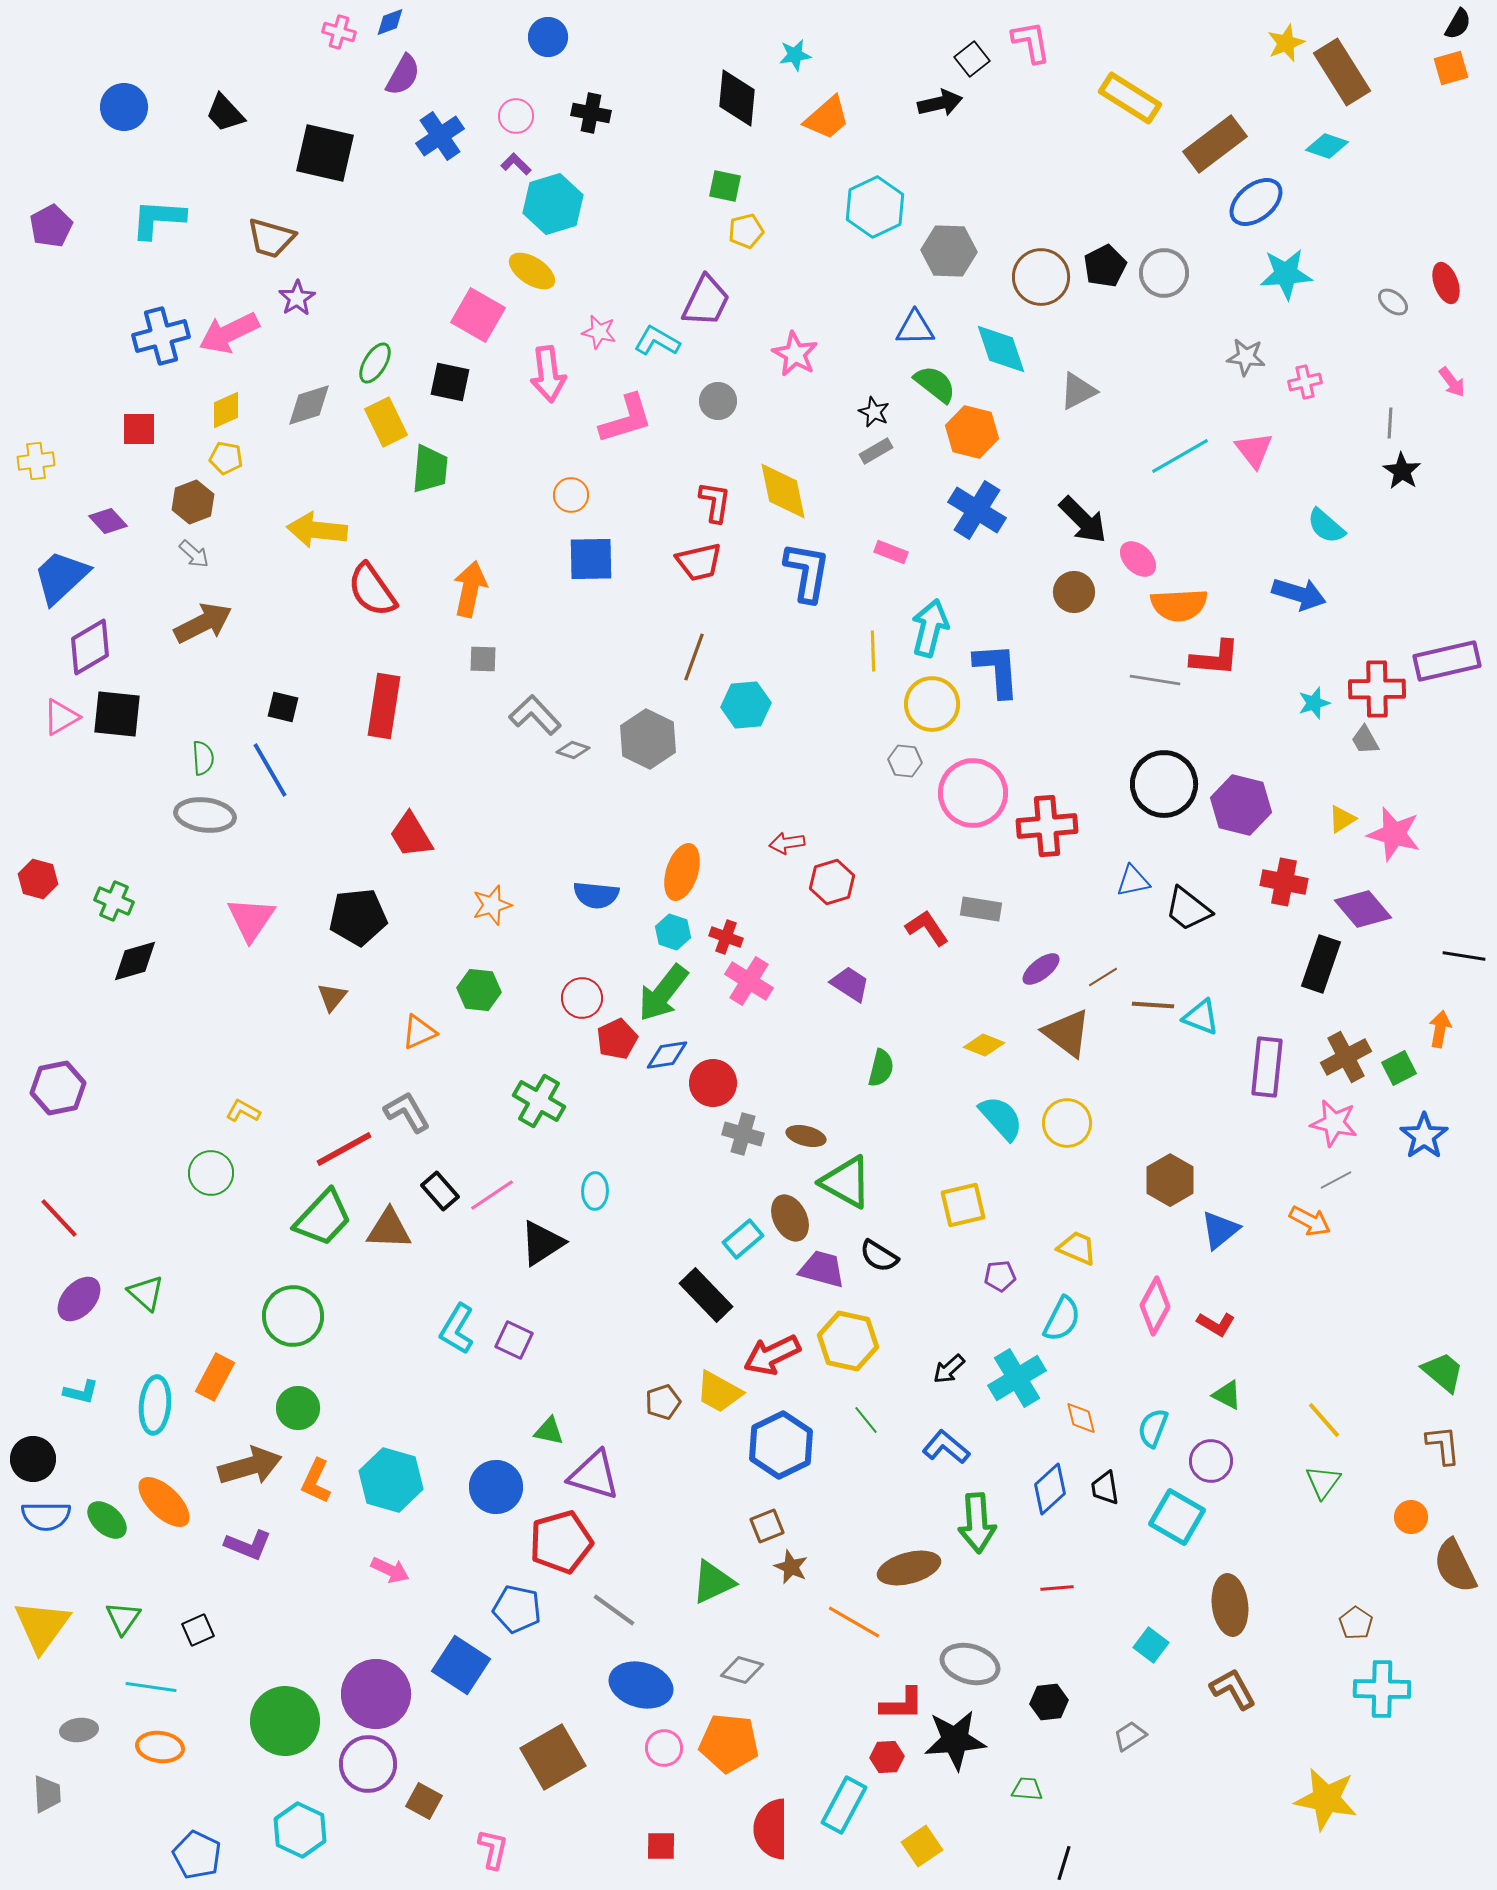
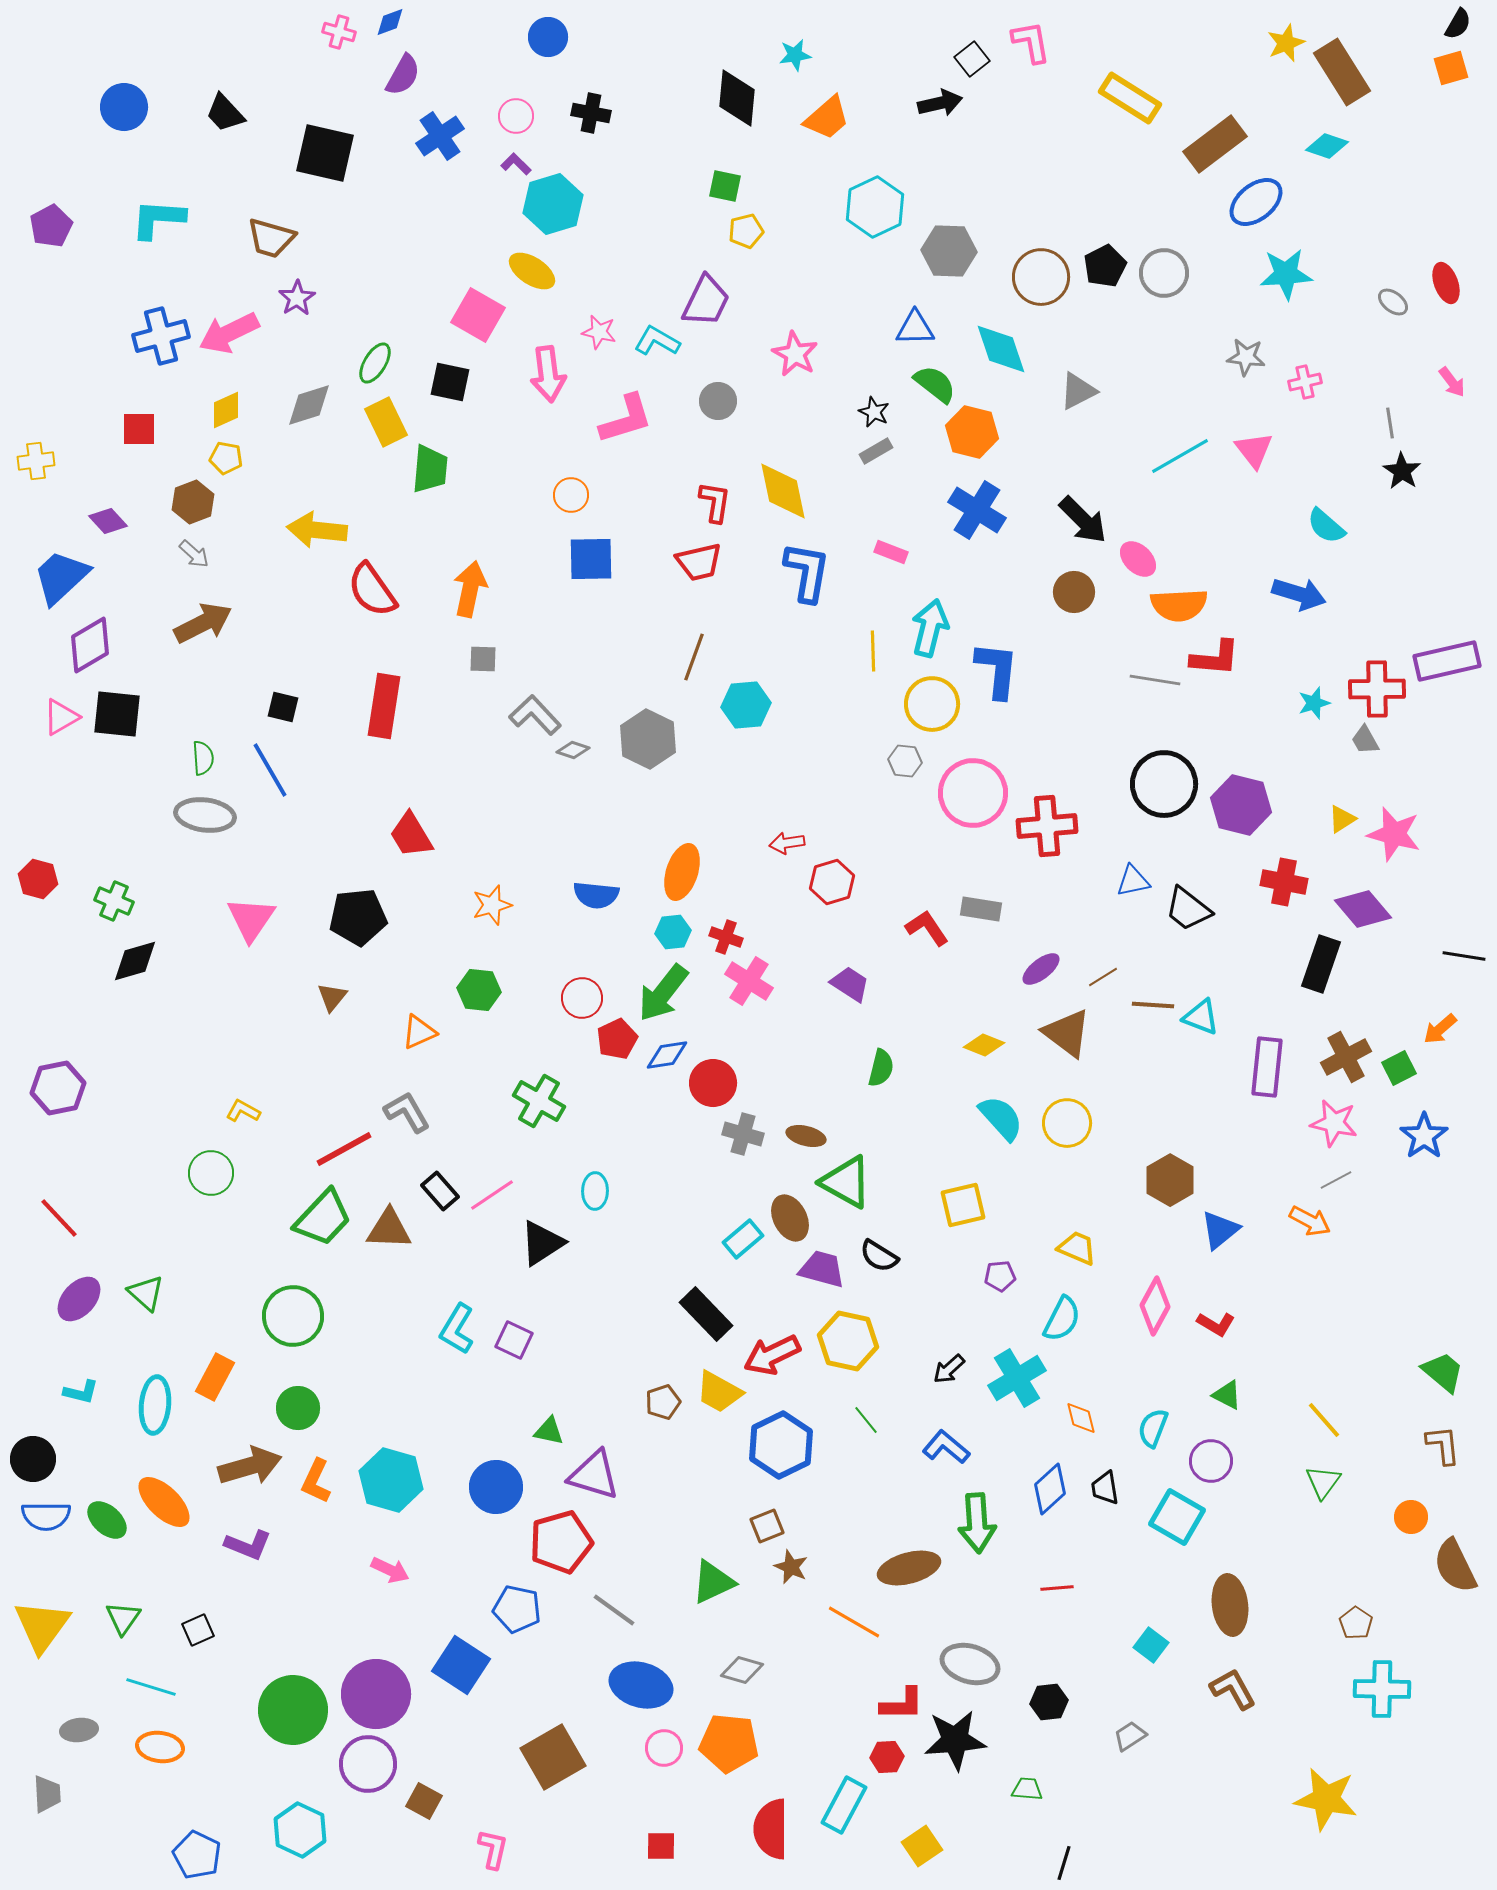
gray line at (1390, 423): rotated 12 degrees counterclockwise
purple diamond at (90, 647): moved 2 px up
blue L-shape at (997, 670): rotated 10 degrees clockwise
cyan hexagon at (673, 932): rotated 24 degrees counterclockwise
orange arrow at (1440, 1029): rotated 141 degrees counterclockwise
black rectangle at (706, 1295): moved 19 px down
cyan line at (151, 1687): rotated 9 degrees clockwise
green circle at (285, 1721): moved 8 px right, 11 px up
